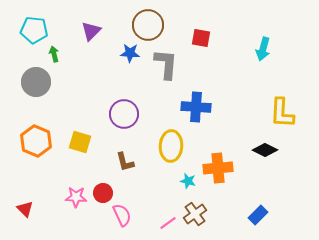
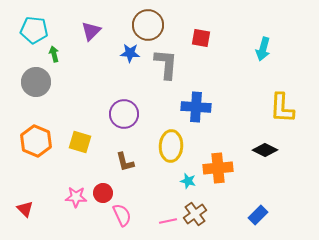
yellow L-shape: moved 5 px up
pink line: moved 2 px up; rotated 24 degrees clockwise
